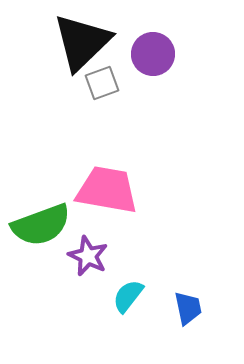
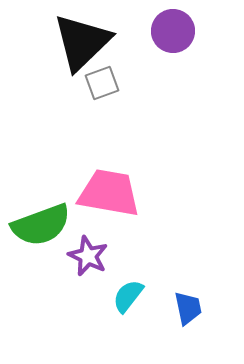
purple circle: moved 20 px right, 23 px up
pink trapezoid: moved 2 px right, 3 px down
